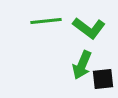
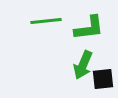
green L-shape: rotated 44 degrees counterclockwise
green arrow: moved 1 px right
